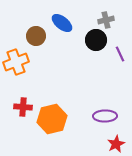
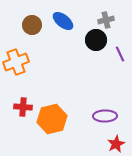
blue ellipse: moved 1 px right, 2 px up
brown circle: moved 4 px left, 11 px up
